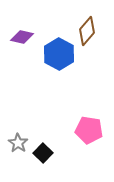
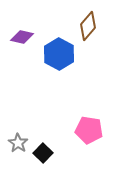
brown diamond: moved 1 px right, 5 px up
